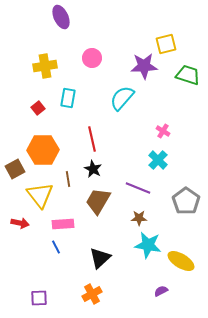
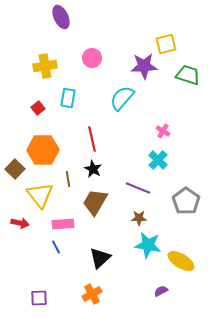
brown square: rotated 18 degrees counterclockwise
brown trapezoid: moved 3 px left, 1 px down
